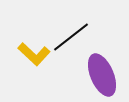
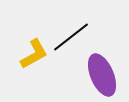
yellow L-shape: rotated 72 degrees counterclockwise
